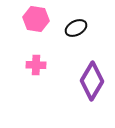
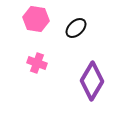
black ellipse: rotated 15 degrees counterclockwise
pink cross: moved 1 px right, 2 px up; rotated 18 degrees clockwise
